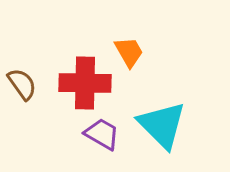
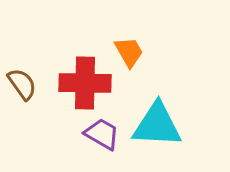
cyan triangle: moved 5 px left; rotated 42 degrees counterclockwise
